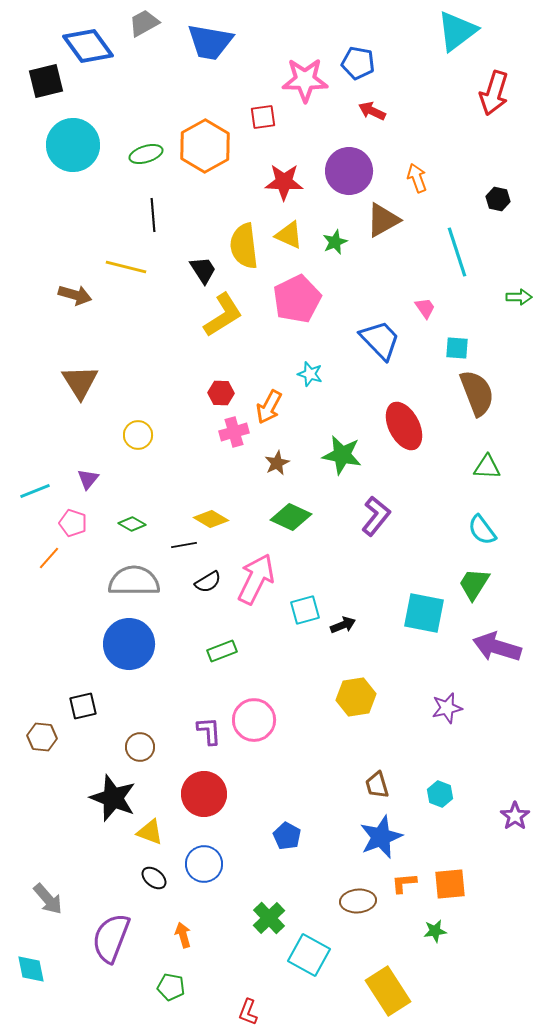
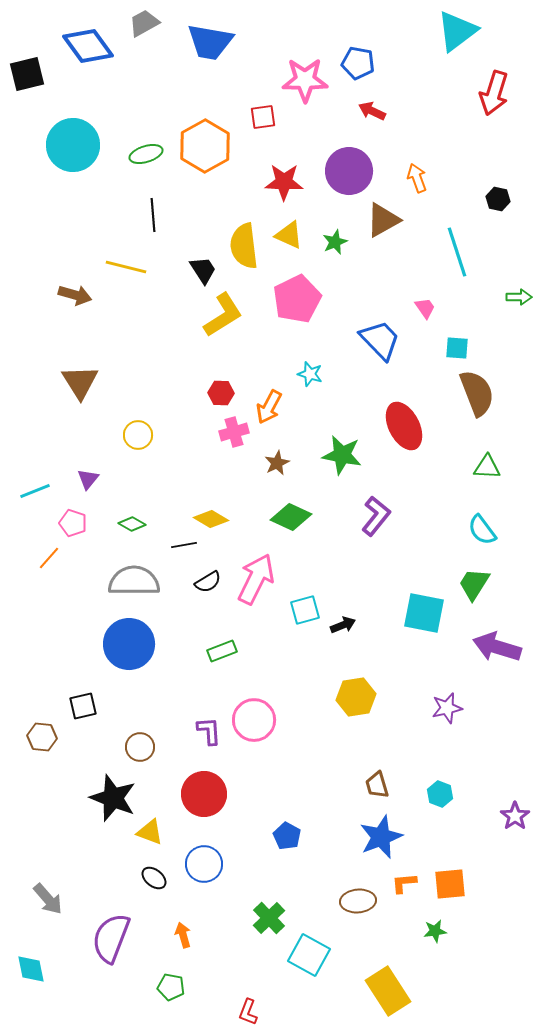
black square at (46, 81): moved 19 px left, 7 px up
